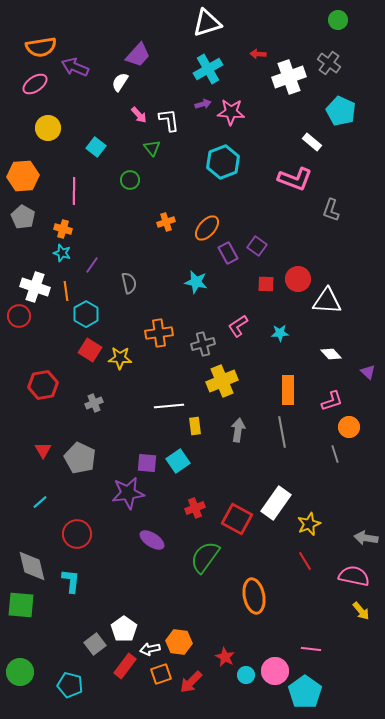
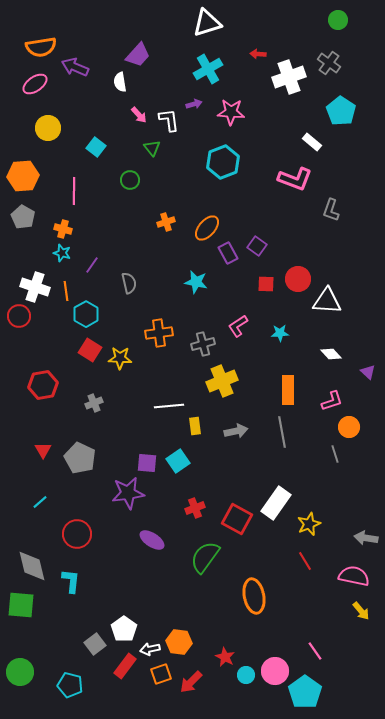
white semicircle at (120, 82): rotated 42 degrees counterclockwise
purple arrow at (203, 104): moved 9 px left
cyan pentagon at (341, 111): rotated 8 degrees clockwise
gray arrow at (238, 430): moved 2 px left, 1 px down; rotated 70 degrees clockwise
pink line at (311, 649): moved 4 px right, 2 px down; rotated 48 degrees clockwise
